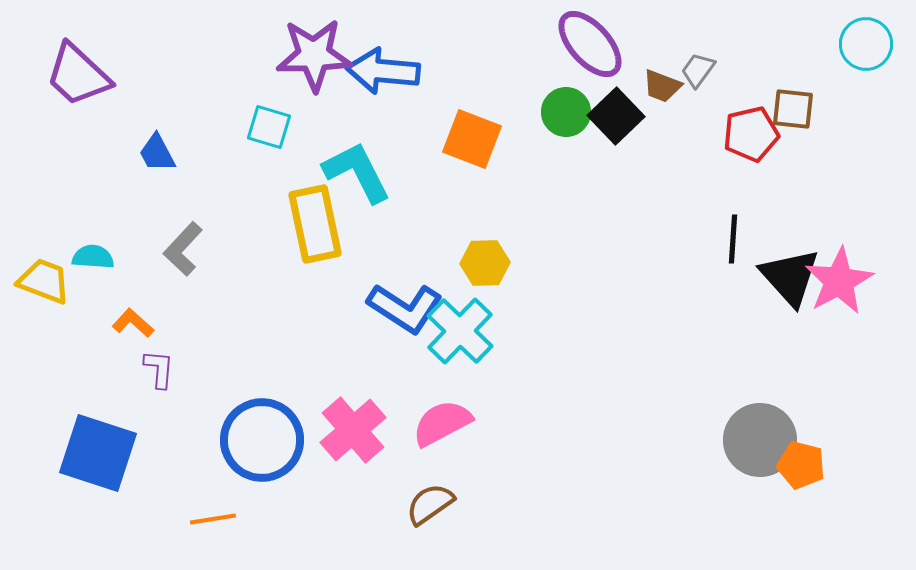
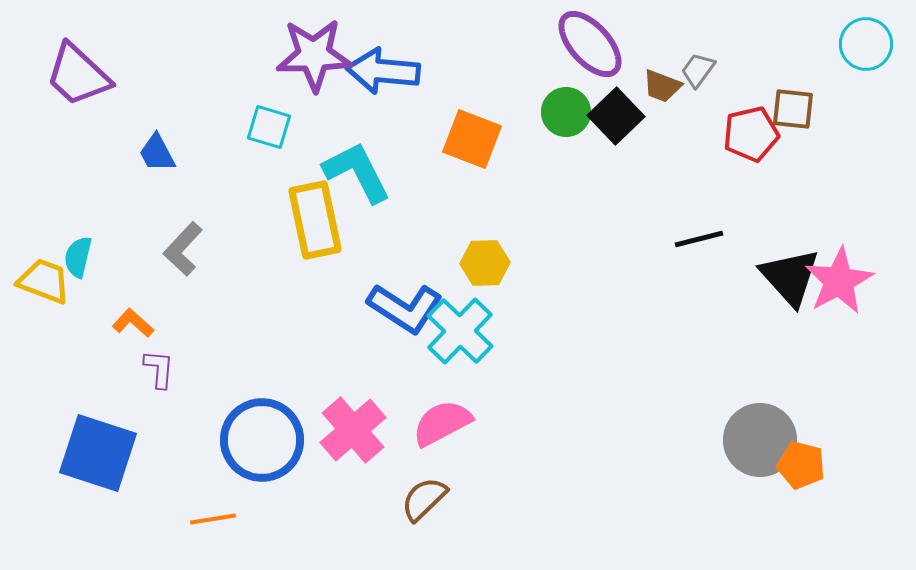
yellow rectangle: moved 4 px up
black line: moved 34 px left; rotated 72 degrees clockwise
cyan semicircle: moved 15 px left; rotated 81 degrees counterclockwise
brown semicircle: moved 6 px left, 5 px up; rotated 9 degrees counterclockwise
